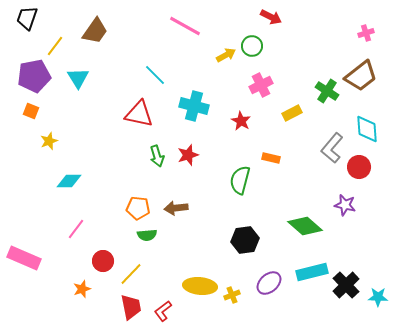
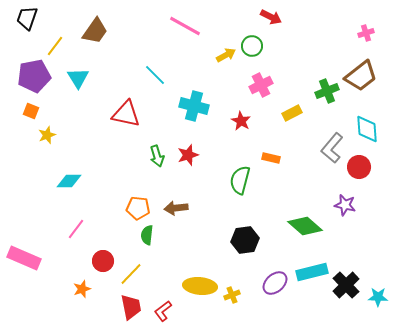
green cross at (327, 91): rotated 35 degrees clockwise
red triangle at (139, 114): moved 13 px left
yellow star at (49, 141): moved 2 px left, 6 px up
green semicircle at (147, 235): rotated 102 degrees clockwise
purple ellipse at (269, 283): moved 6 px right
